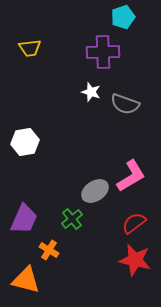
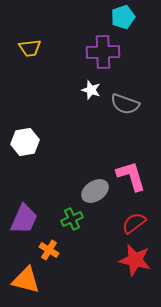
white star: moved 2 px up
pink L-shape: rotated 76 degrees counterclockwise
green cross: rotated 15 degrees clockwise
